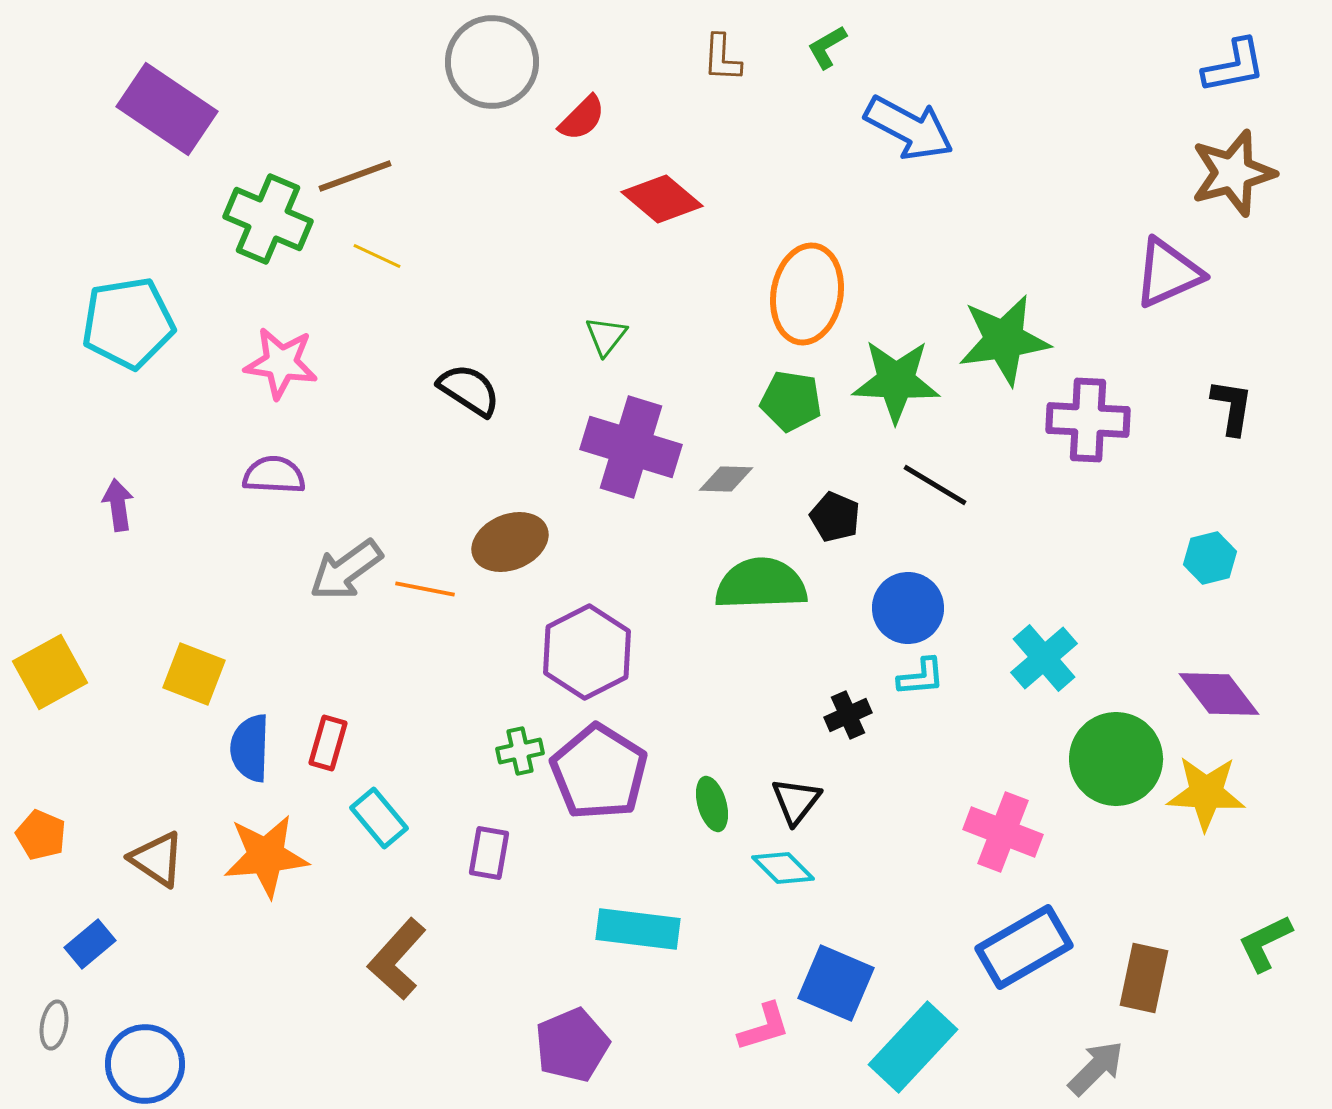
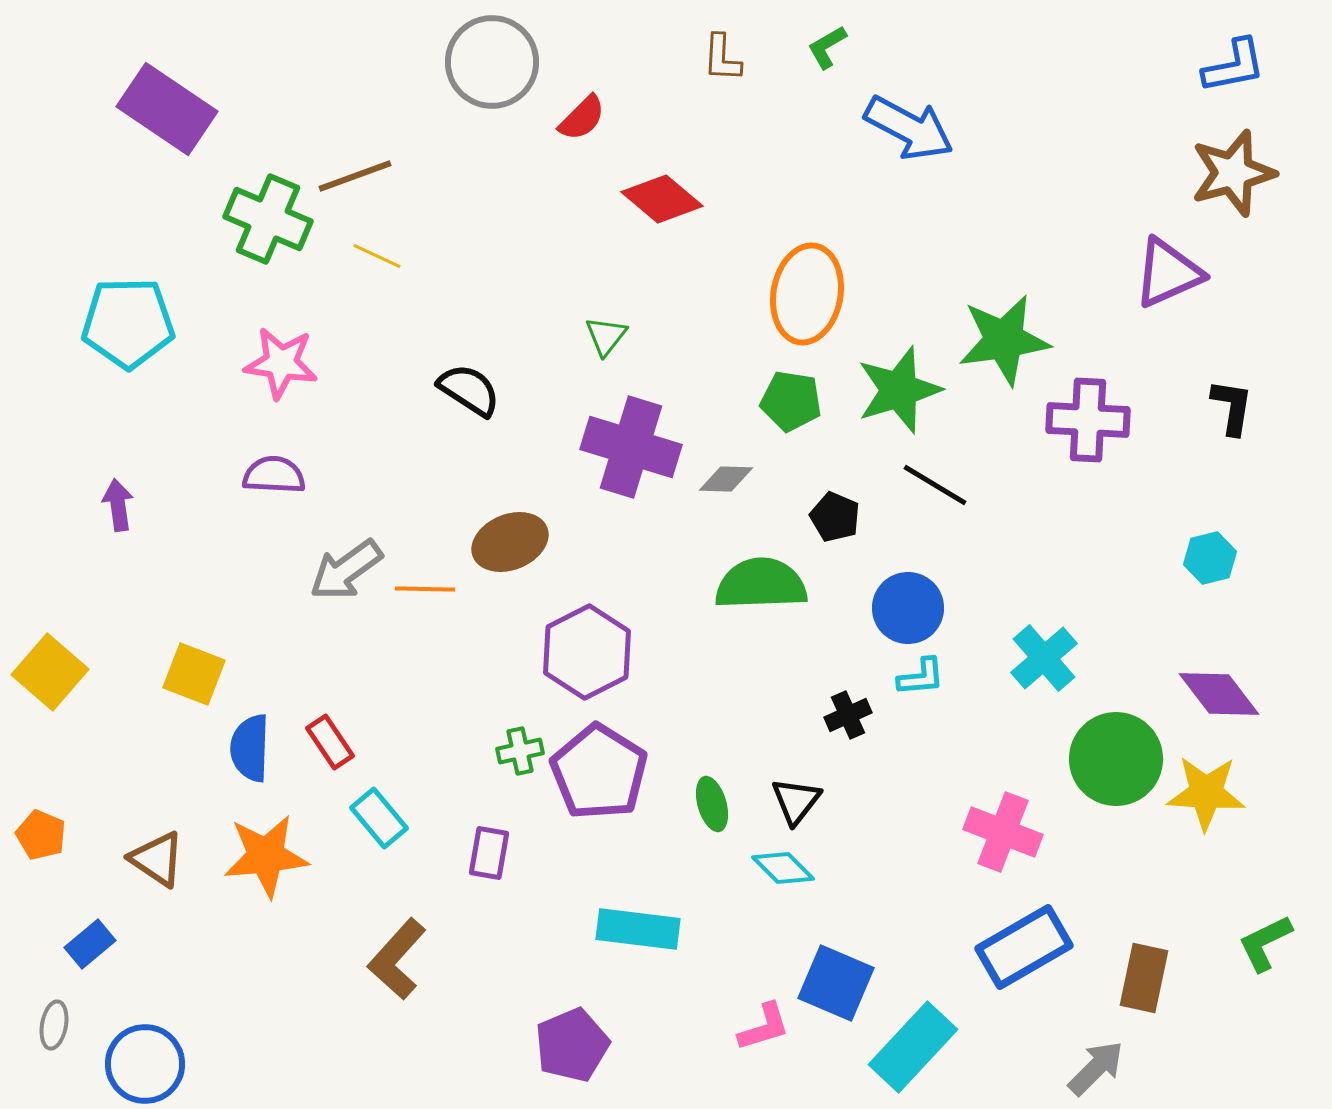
cyan pentagon at (128, 323): rotated 8 degrees clockwise
green star at (896, 381): moved 3 px right, 9 px down; rotated 20 degrees counterclockwise
orange line at (425, 589): rotated 10 degrees counterclockwise
yellow square at (50, 672): rotated 20 degrees counterclockwise
red rectangle at (328, 743): moved 2 px right, 1 px up; rotated 50 degrees counterclockwise
